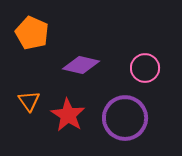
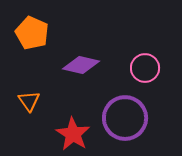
red star: moved 5 px right, 19 px down
